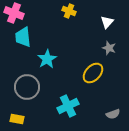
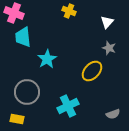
yellow ellipse: moved 1 px left, 2 px up
gray circle: moved 5 px down
